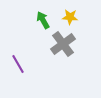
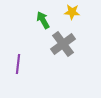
yellow star: moved 2 px right, 5 px up
purple line: rotated 36 degrees clockwise
